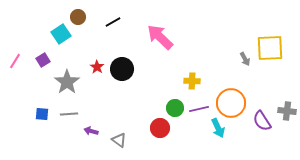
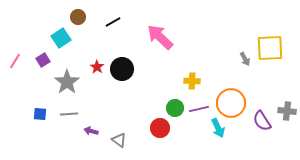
cyan square: moved 4 px down
blue square: moved 2 px left
